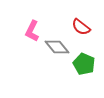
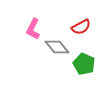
red semicircle: rotated 66 degrees counterclockwise
pink L-shape: moved 1 px right, 2 px up
